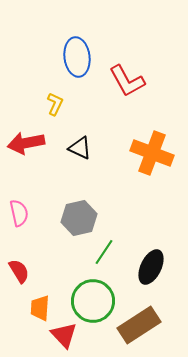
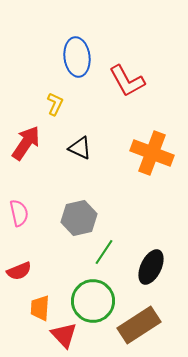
red arrow: rotated 135 degrees clockwise
red semicircle: rotated 100 degrees clockwise
